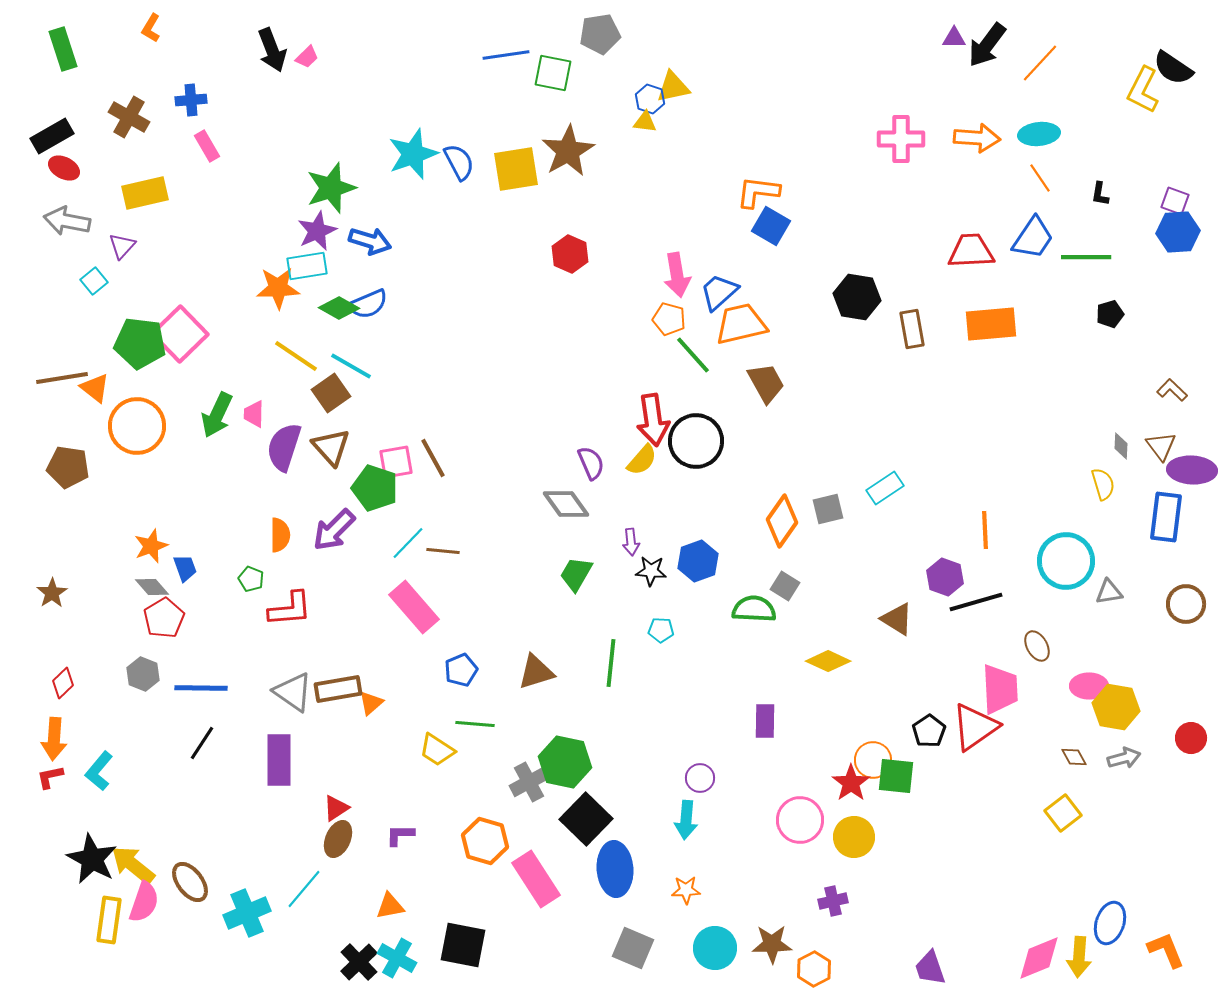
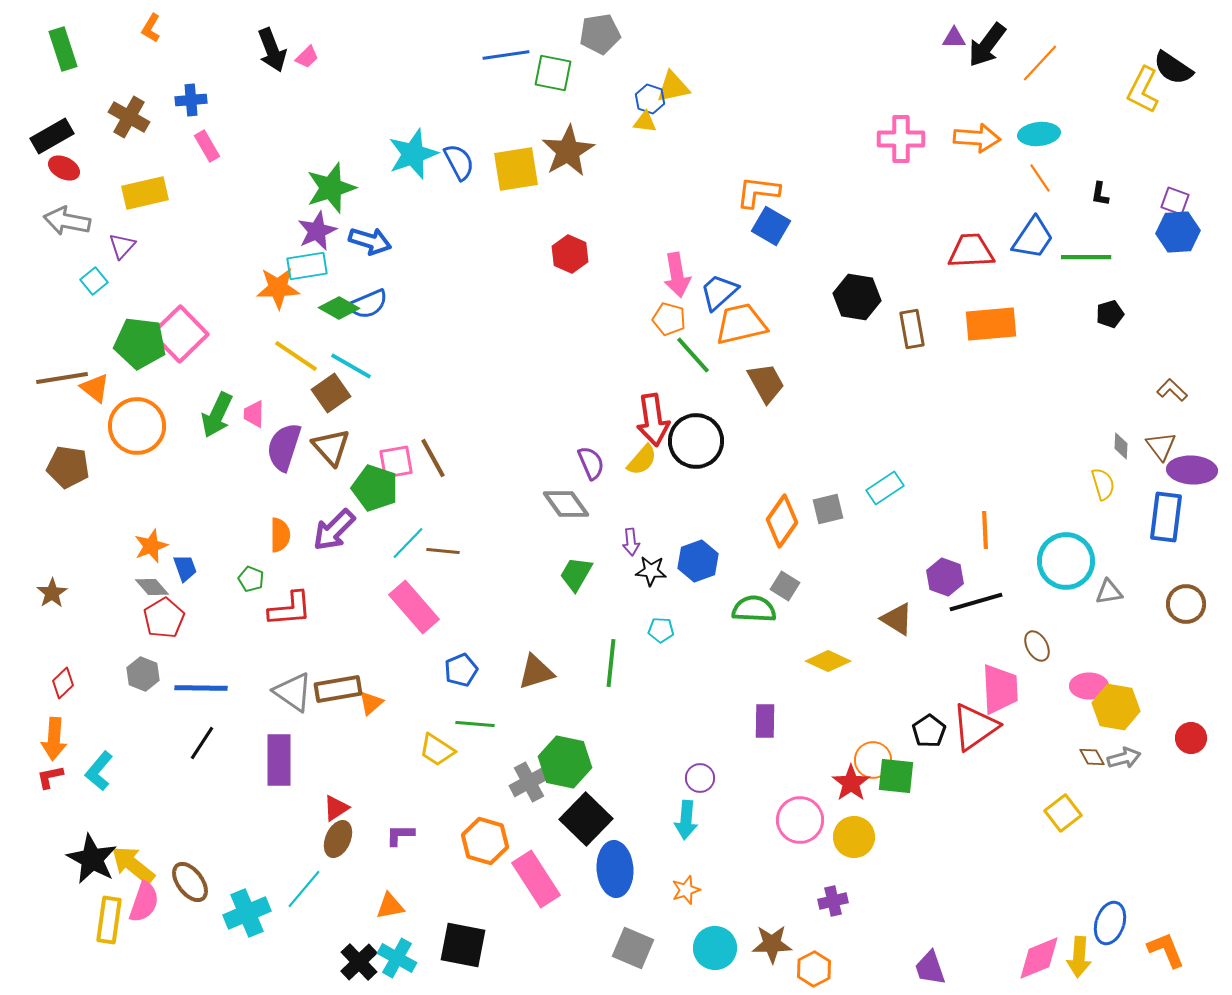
brown diamond at (1074, 757): moved 18 px right
orange star at (686, 890): rotated 16 degrees counterclockwise
